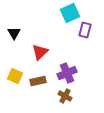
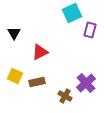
cyan square: moved 2 px right
purple rectangle: moved 5 px right
red triangle: rotated 18 degrees clockwise
purple cross: moved 19 px right, 10 px down; rotated 18 degrees counterclockwise
brown rectangle: moved 1 px left, 1 px down
